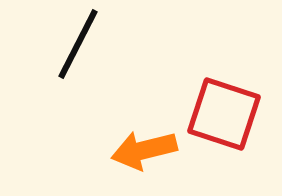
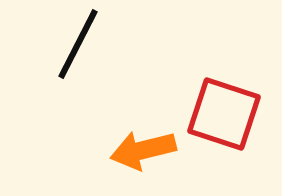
orange arrow: moved 1 px left
